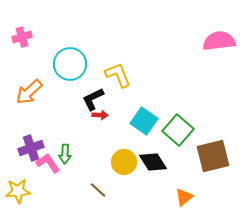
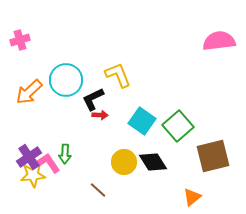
pink cross: moved 2 px left, 3 px down
cyan circle: moved 4 px left, 16 px down
cyan square: moved 2 px left
green square: moved 4 px up; rotated 8 degrees clockwise
purple cross: moved 2 px left, 9 px down; rotated 15 degrees counterclockwise
yellow star: moved 15 px right, 16 px up
orange triangle: moved 8 px right
